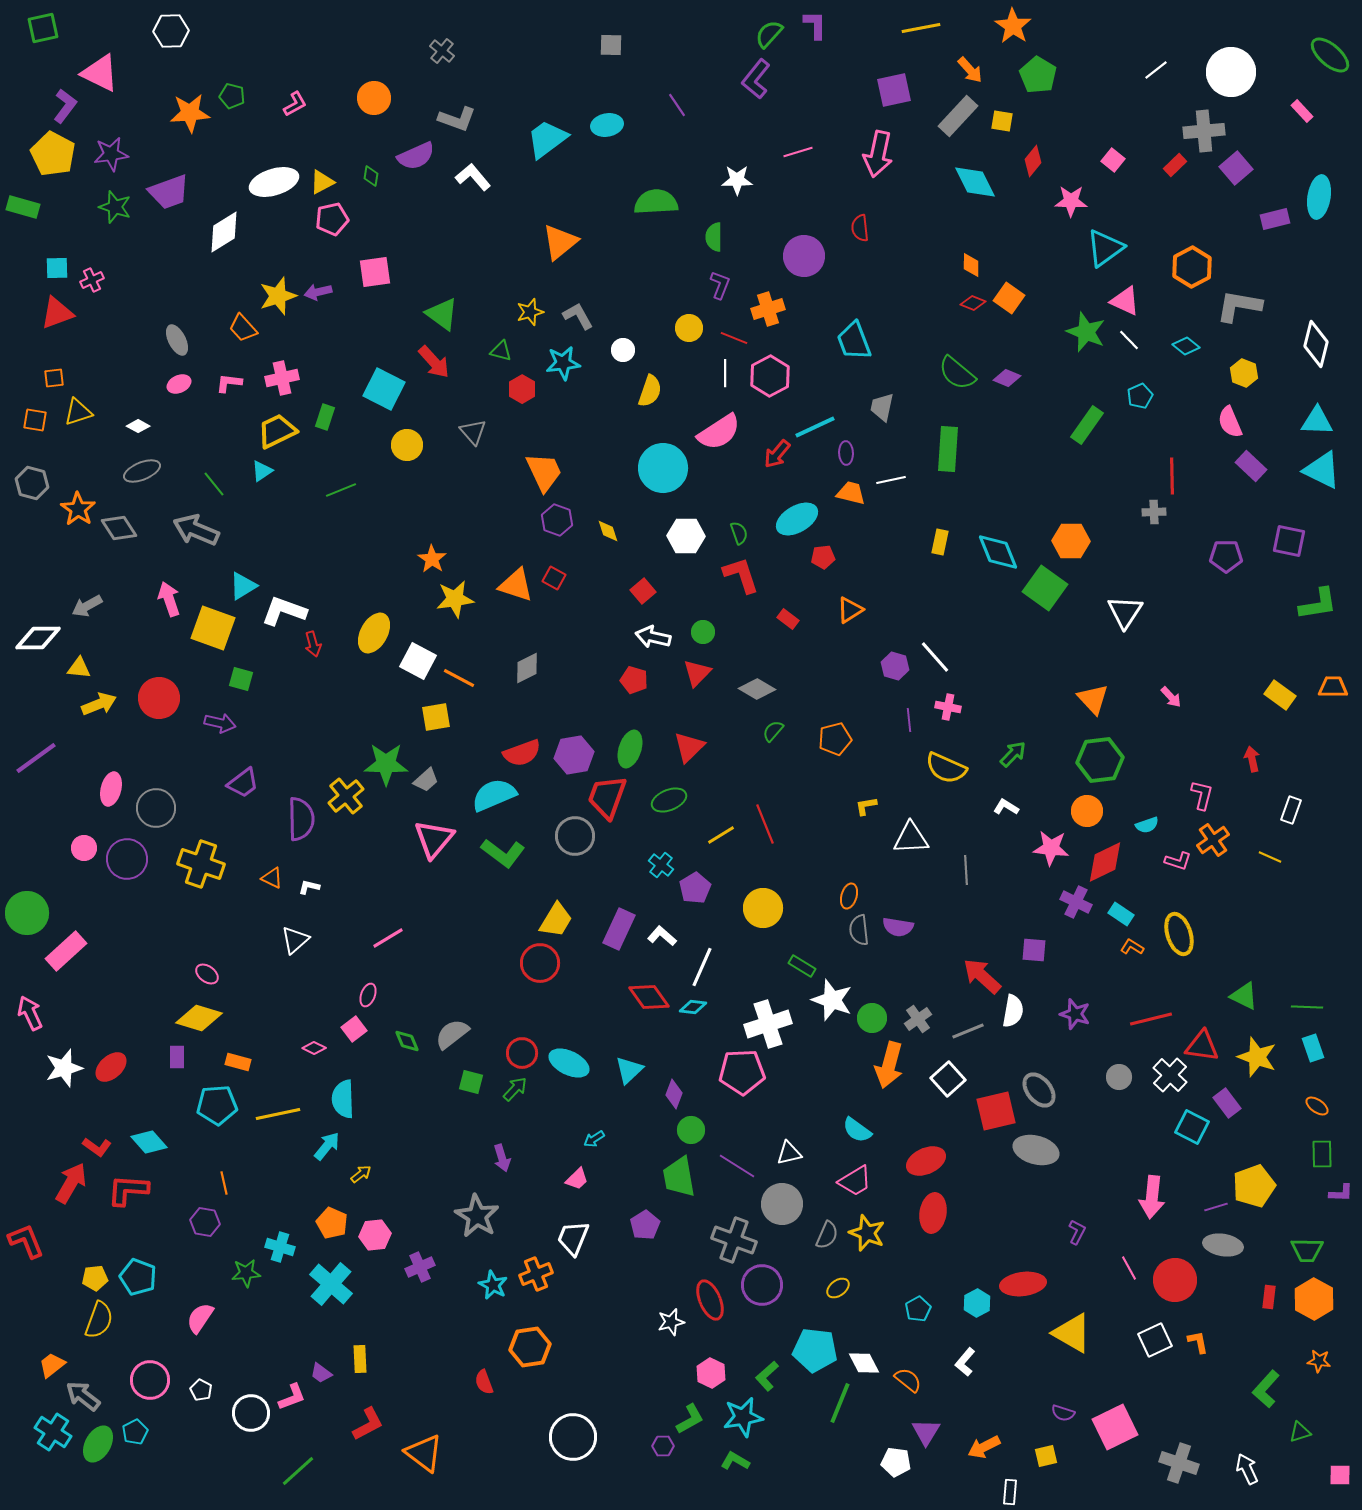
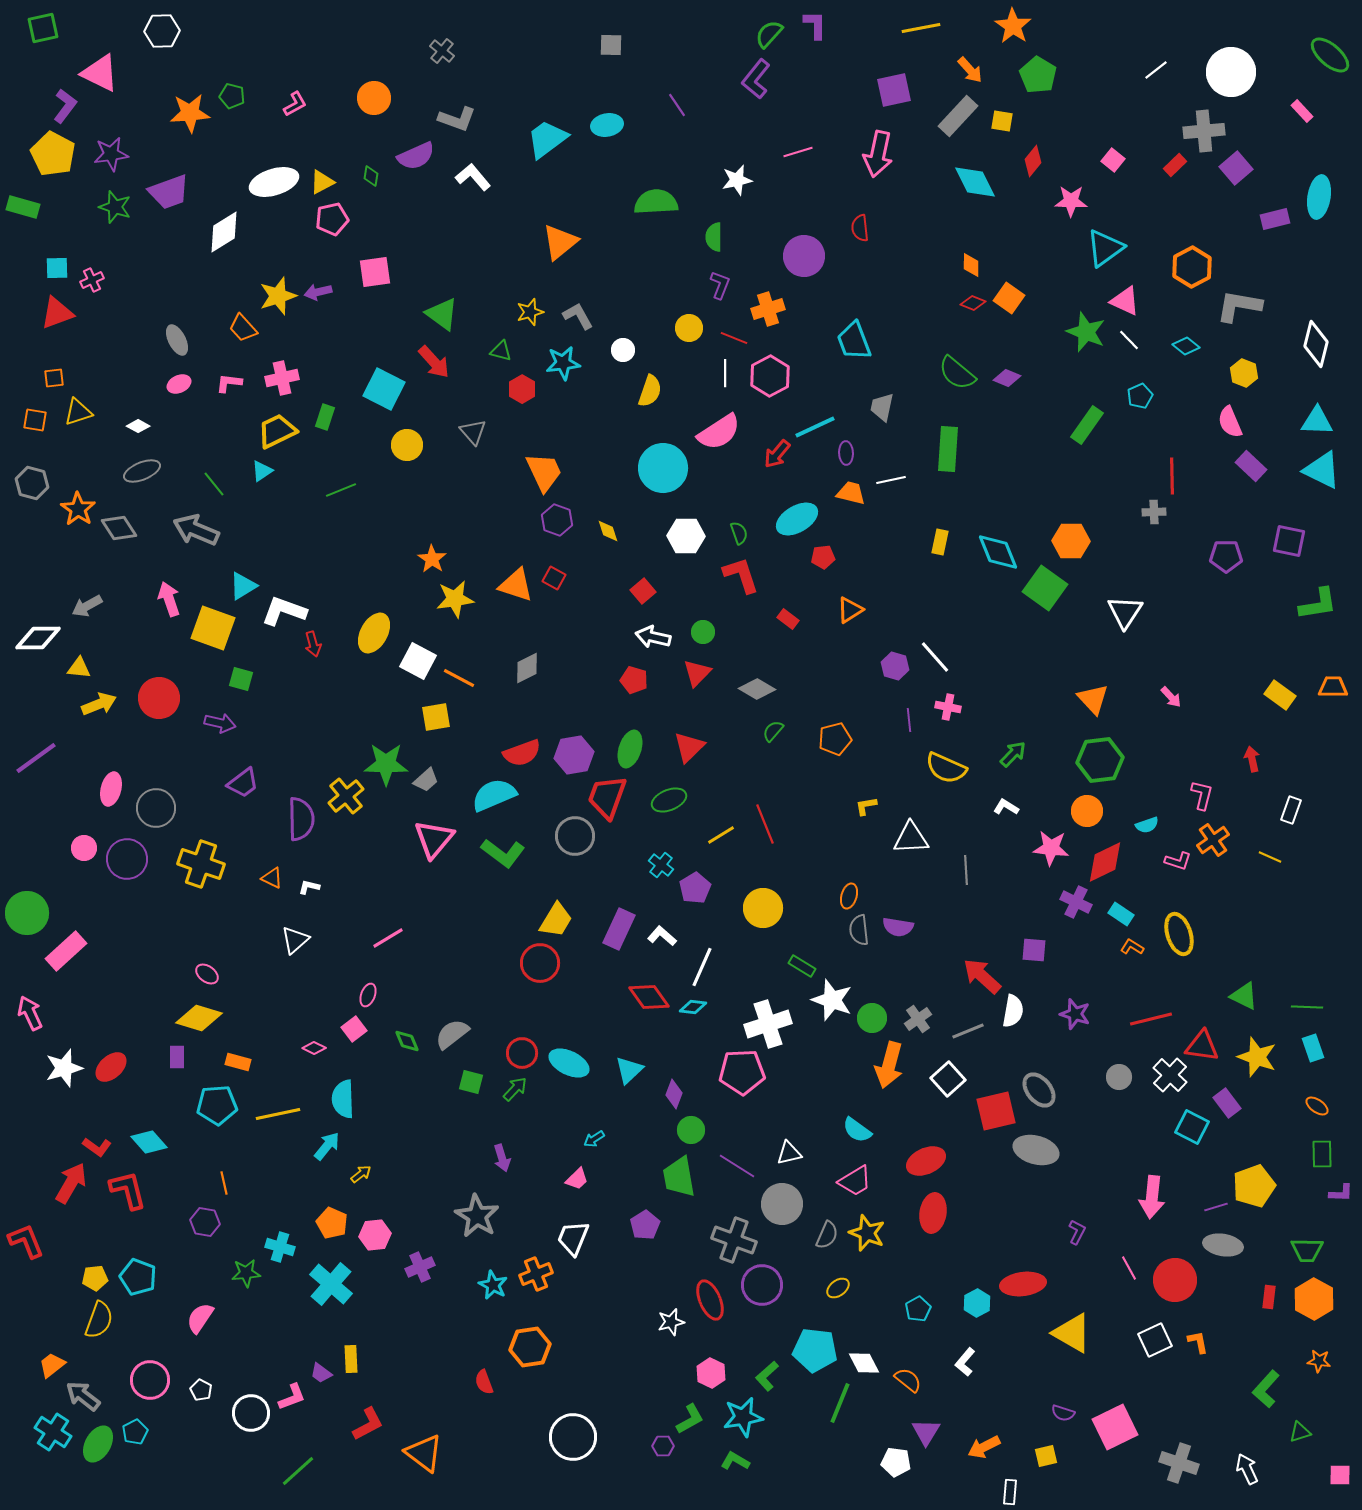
white hexagon at (171, 31): moved 9 px left
white star at (737, 180): rotated 12 degrees counterclockwise
red L-shape at (128, 1190): rotated 72 degrees clockwise
yellow rectangle at (360, 1359): moved 9 px left
